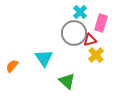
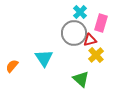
green triangle: moved 14 px right, 2 px up
